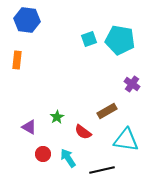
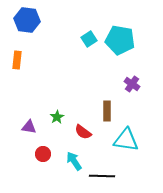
cyan square: rotated 14 degrees counterclockwise
brown rectangle: rotated 60 degrees counterclockwise
purple triangle: rotated 21 degrees counterclockwise
cyan arrow: moved 6 px right, 3 px down
black line: moved 6 px down; rotated 15 degrees clockwise
